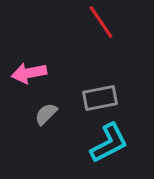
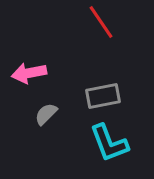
gray rectangle: moved 3 px right, 2 px up
cyan L-shape: rotated 96 degrees clockwise
